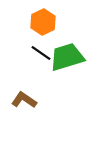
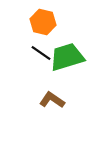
orange hexagon: rotated 20 degrees counterclockwise
brown L-shape: moved 28 px right
